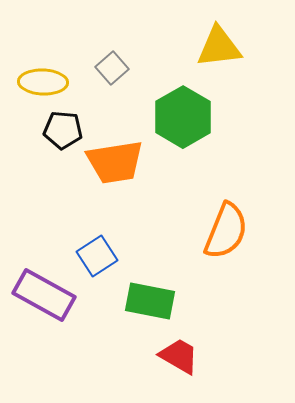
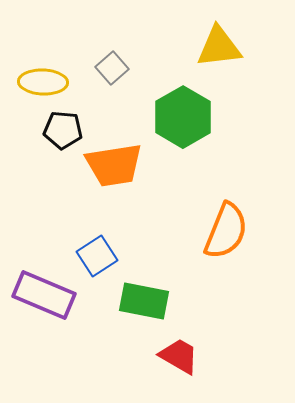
orange trapezoid: moved 1 px left, 3 px down
purple rectangle: rotated 6 degrees counterclockwise
green rectangle: moved 6 px left
